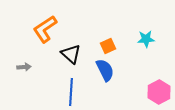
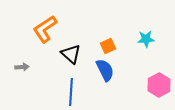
gray arrow: moved 2 px left
pink hexagon: moved 7 px up
